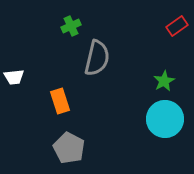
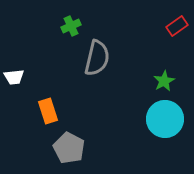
orange rectangle: moved 12 px left, 10 px down
